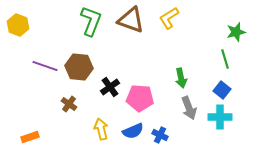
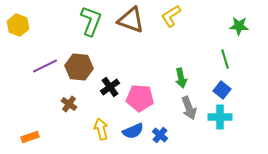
yellow L-shape: moved 2 px right, 2 px up
green star: moved 3 px right, 6 px up; rotated 18 degrees clockwise
purple line: rotated 45 degrees counterclockwise
blue cross: rotated 14 degrees clockwise
